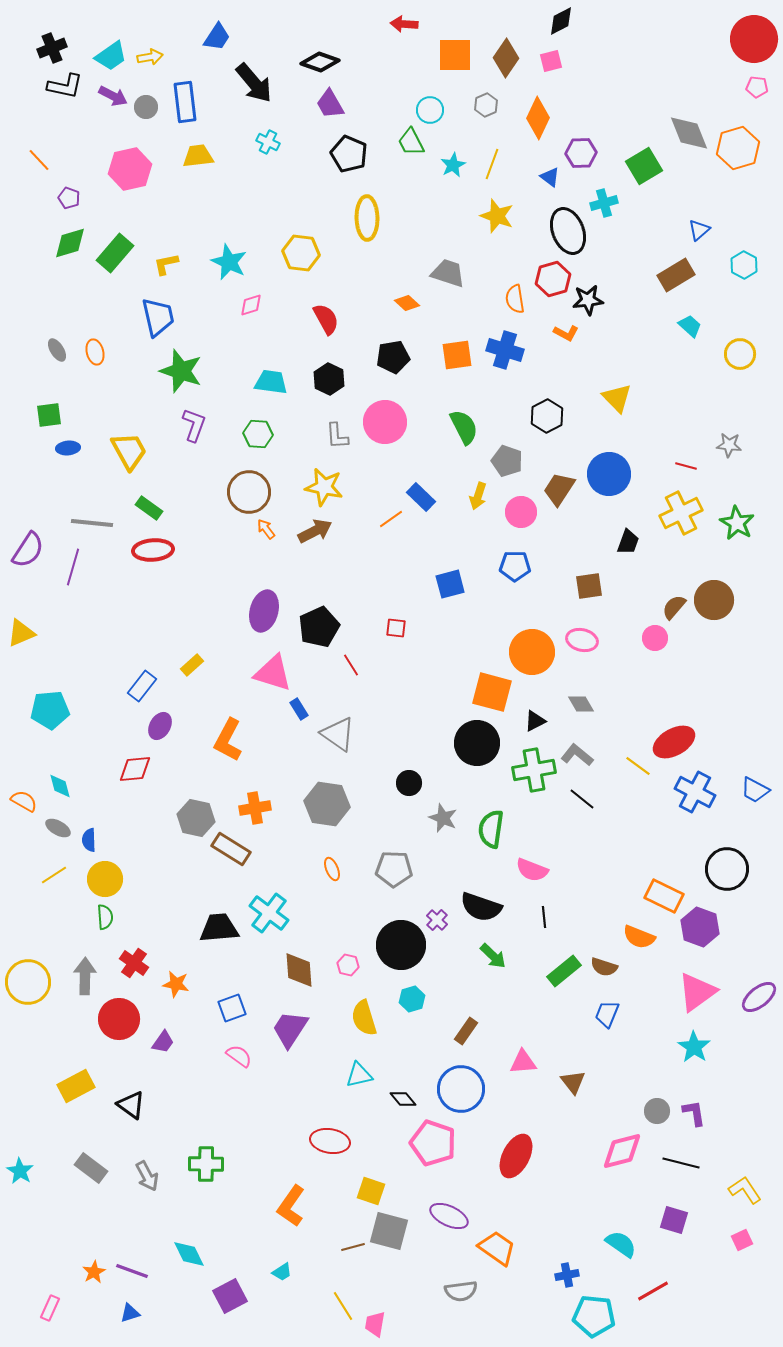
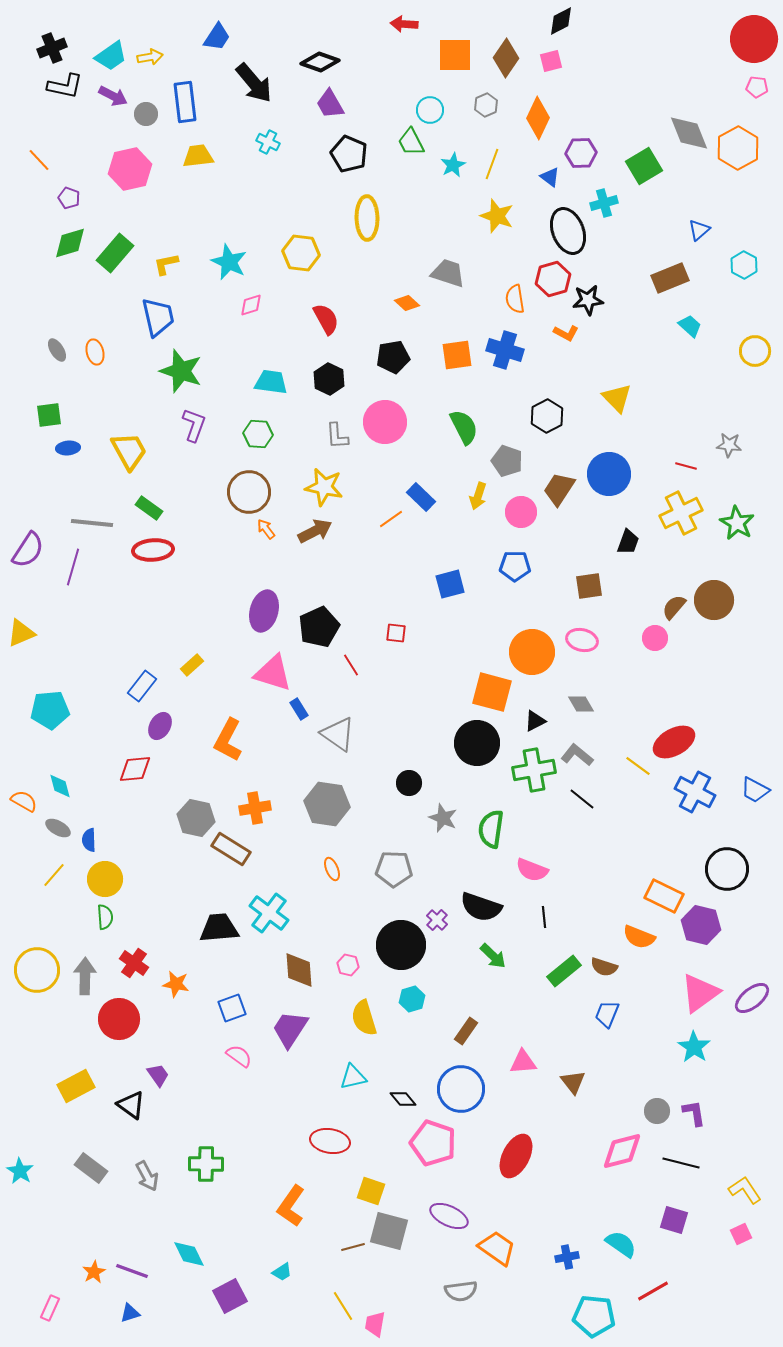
gray circle at (146, 107): moved 7 px down
orange hexagon at (738, 148): rotated 12 degrees counterclockwise
brown rectangle at (676, 275): moved 6 px left, 3 px down; rotated 9 degrees clockwise
yellow circle at (740, 354): moved 15 px right, 3 px up
red square at (396, 628): moved 5 px down
yellow line at (54, 875): rotated 16 degrees counterclockwise
purple hexagon at (700, 927): moved 1 px right, 2 px up; rotated 6 degrees counterclockwise
yellow circle at (28, 982): moved 9 px right, 12 px up
pink triangle at (697, 992): moved 3 px right, 1 px down
purple ellipse at (759, 997): moved 7 px left, 1 px down
purple trapezoid at (163, 1042): moved 5 px left, 33 px down; rotated 70 degrees counterclockwise
cyan triangle at (359, 1075): moved 6 px left, 2 px down
pink square at (742, 1240): moved 1 px left, 6 px up
blue cross at (567, 1275): moved 18 px up
